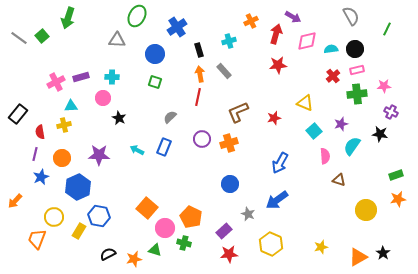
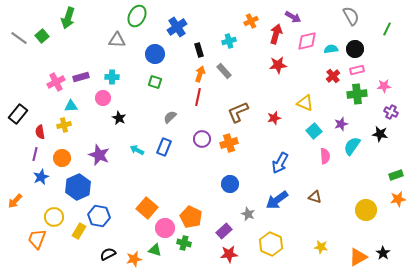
orange arrow at (200, 74): rotated 28 degrees clockwise
purple star at (99, 155): rotated 20 degrees clockwise
brown triangle at (339, 180): moved 24 px left, 17 px down
yellow star at (321, 247): rotated 24 degrees clockwise
